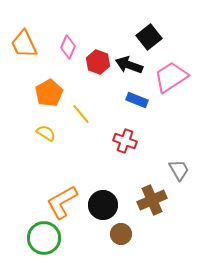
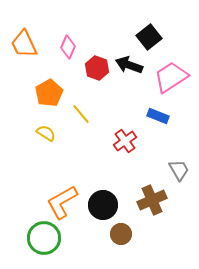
red hexagon: moved 1 px left, 6 px down
blue rectangle: moved 21 px right, 16 px down
red cross: rotated 35 degrees clockwise
